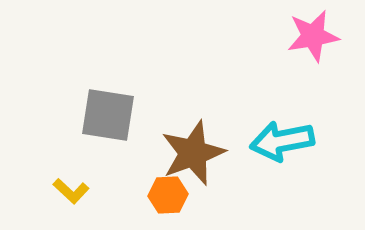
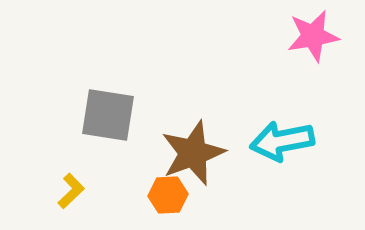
yellow L-shape: rotated 87 degrees counterclockwise
